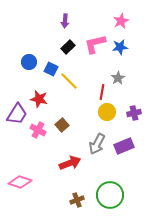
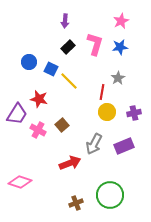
pink L-shape: rotated 120 degrees clockwise
gray arrow: moved 3 px left
brown cross: moved 1 px left, 3 px down
